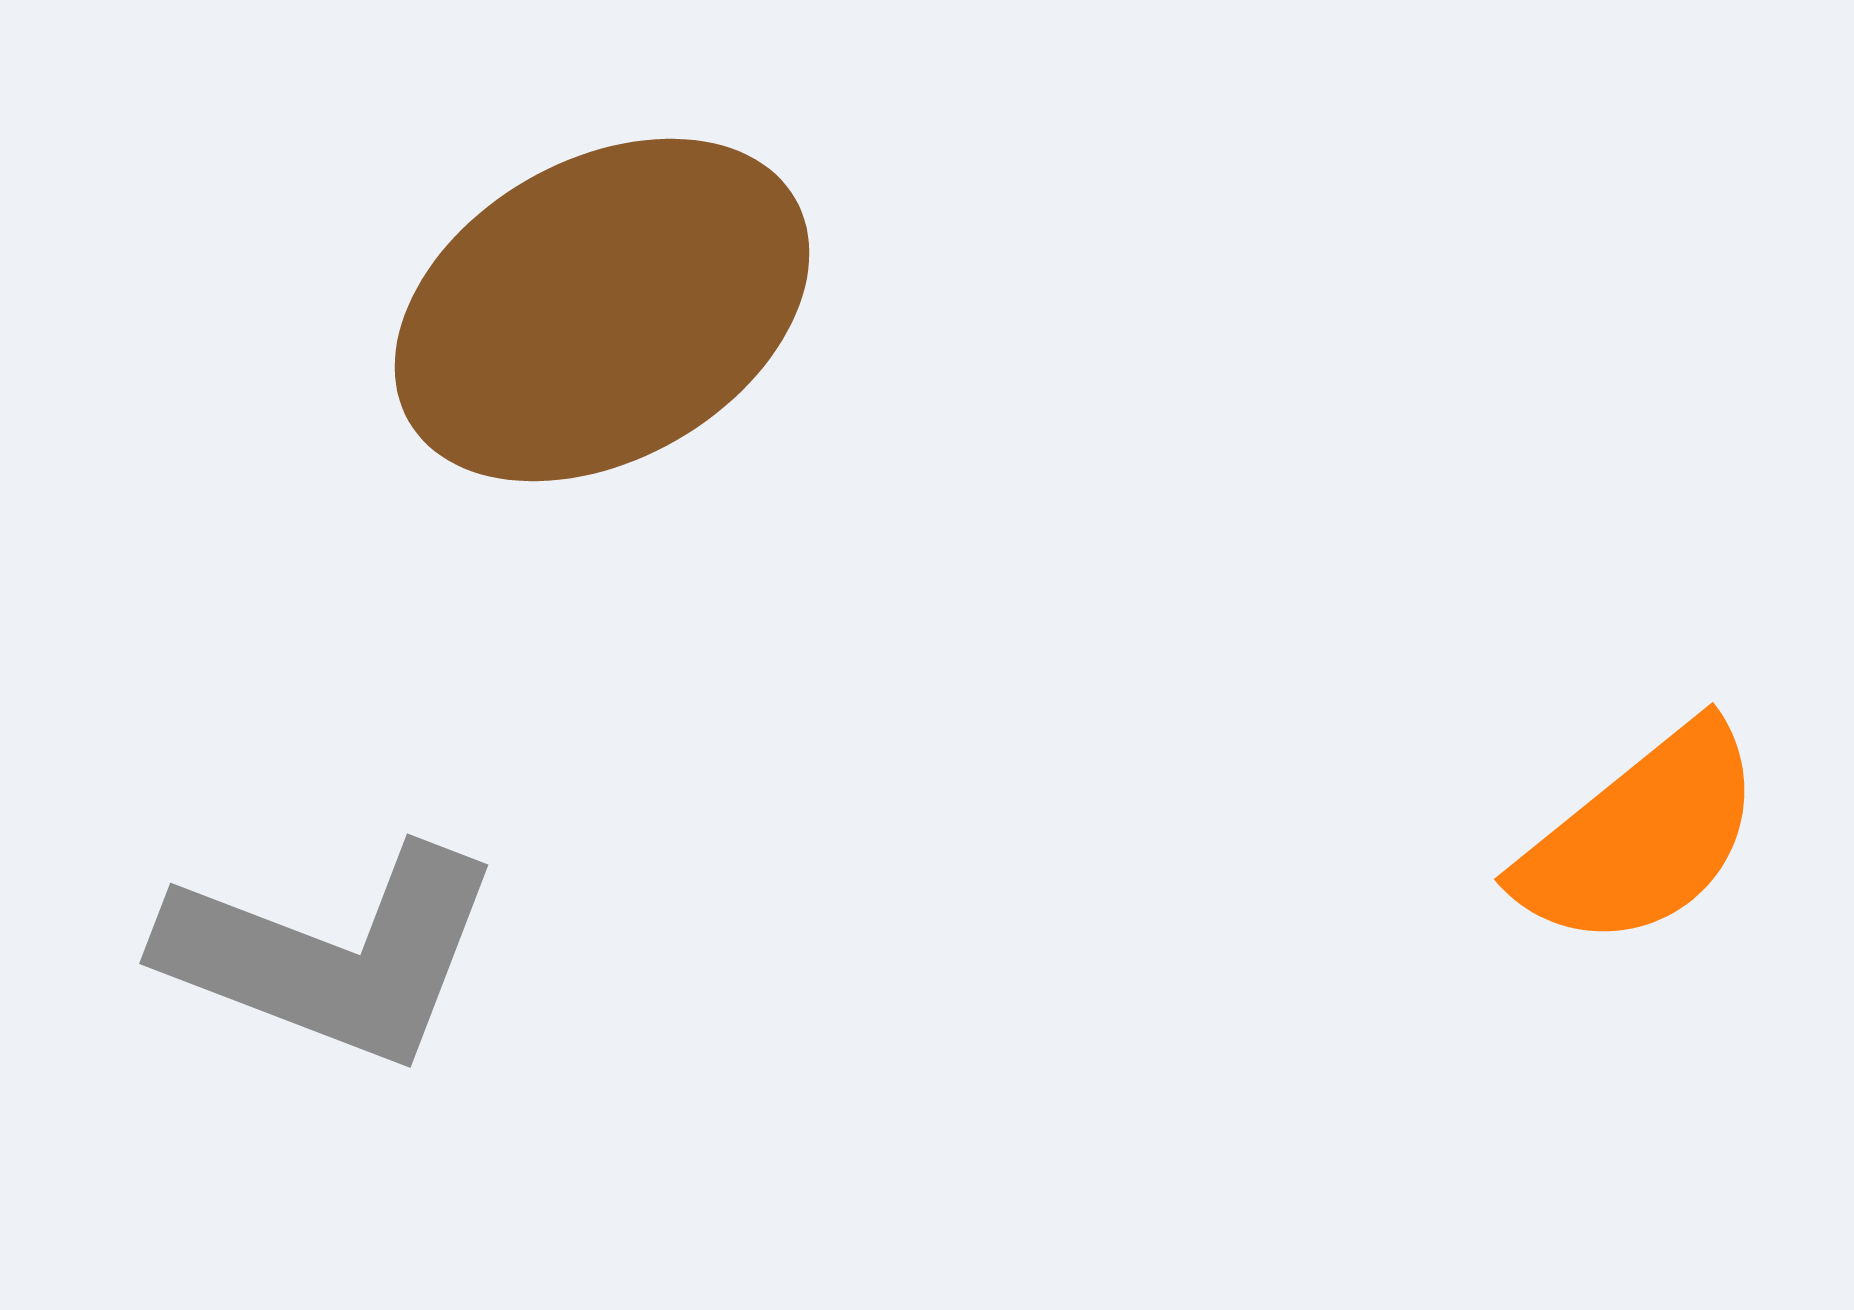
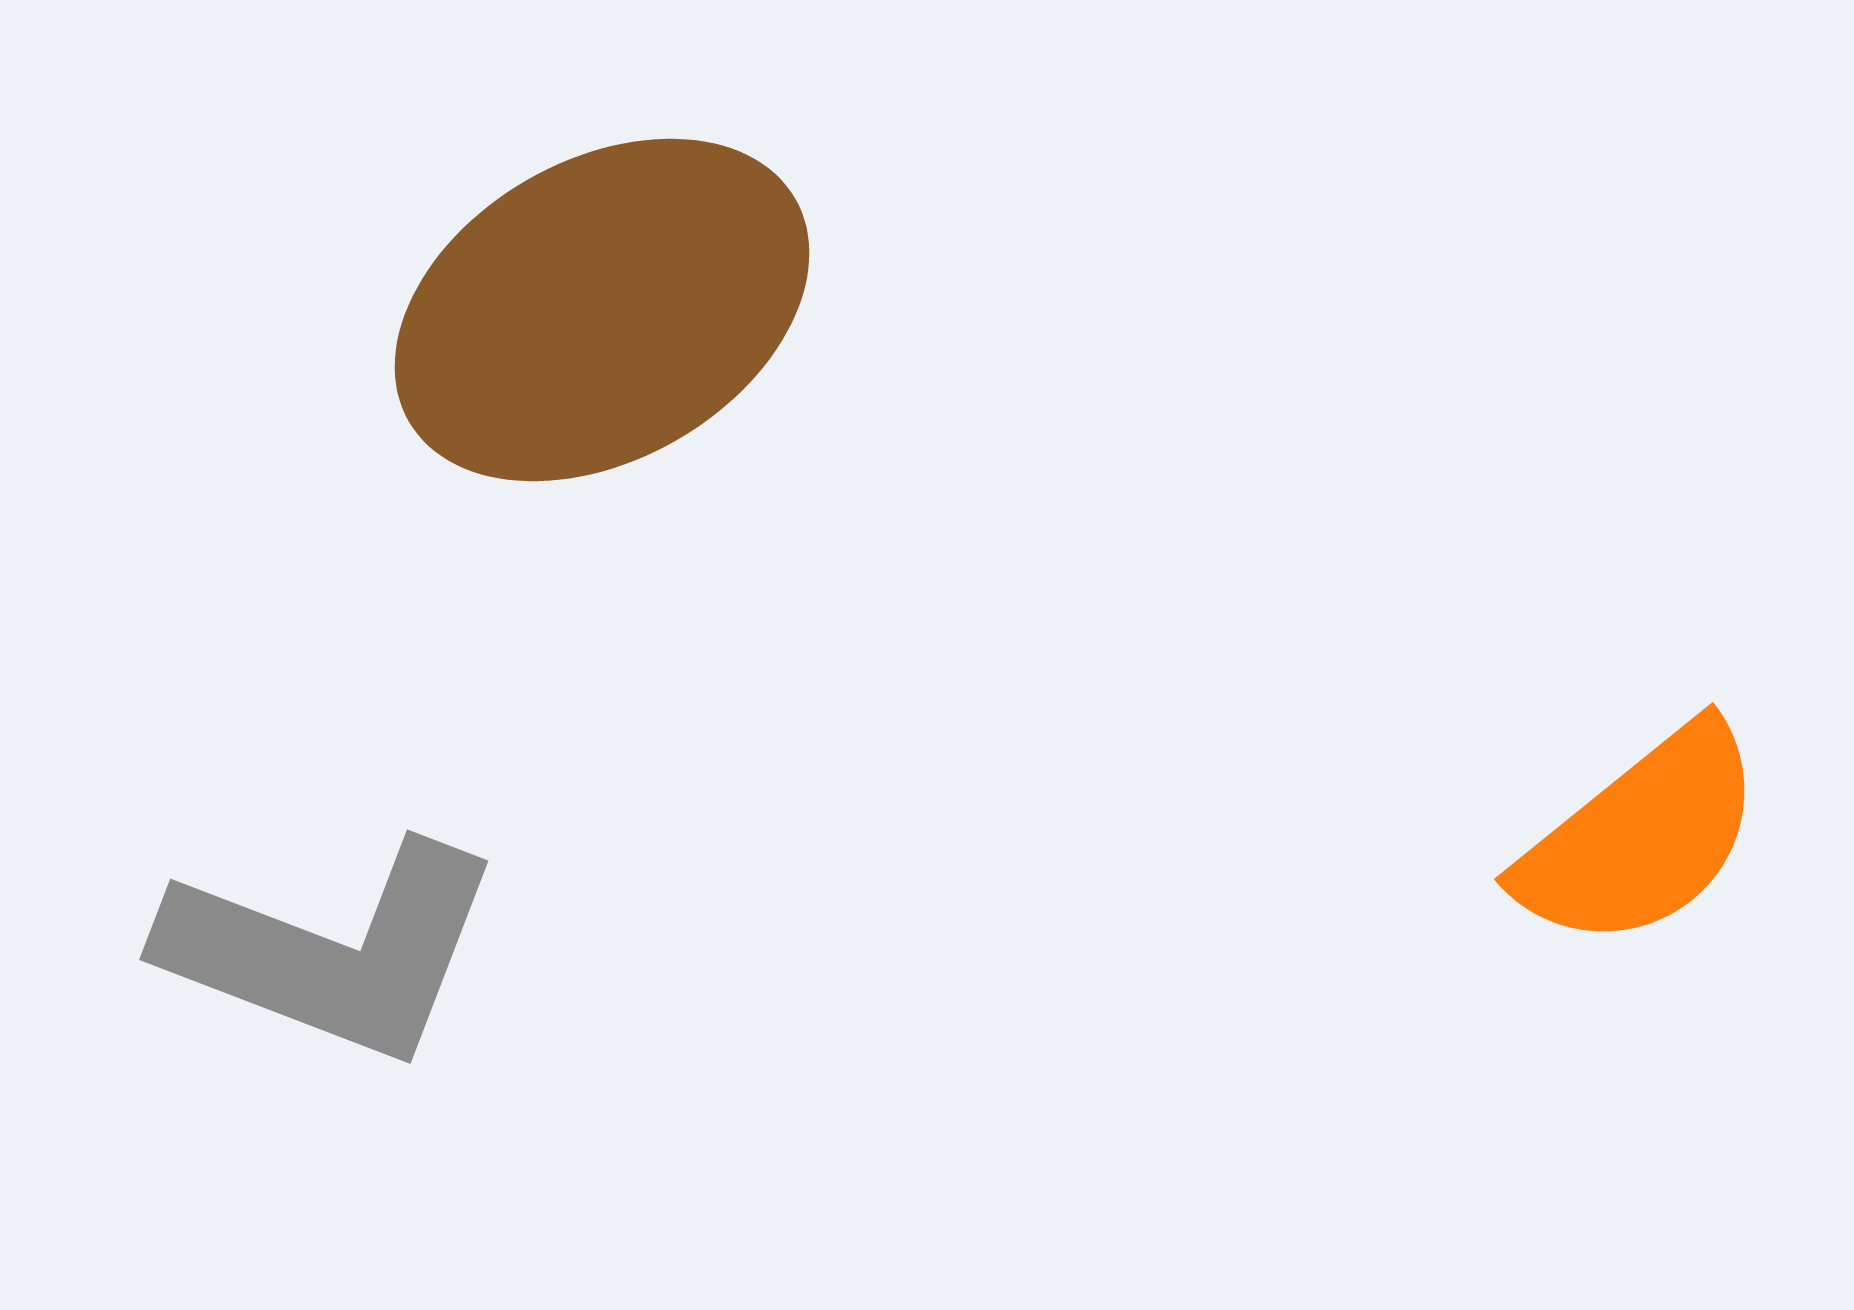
gray L-shape: moved 4 px up
